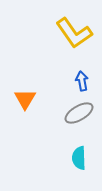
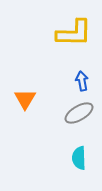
yellow L-shape: rotated 54 degrees counterclockwise
